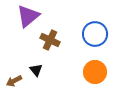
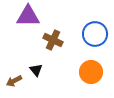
purple triangle: rotated 40 degrees clockwise
brown cross: moved 3 px right
orange circle: moved 4 px left
